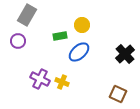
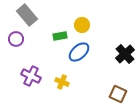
gray rectangle: rotated 70 degrees counterclockwise
purple circle: moved 2 px left, 2 px up
purple cross: moved 9 px left, 3 px up
